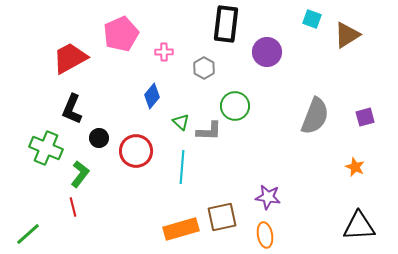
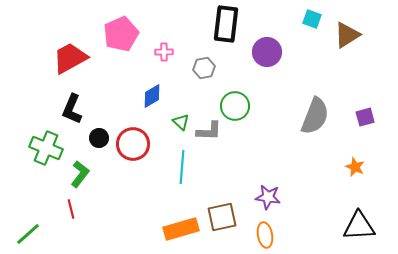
gray hexagon: rotated 20 degrees clockwise
blue diamond: rotated 20 degrees clockwise
red circle: moved 3 px left, 7 px up
red line: moved 2 px left, 2 px down
